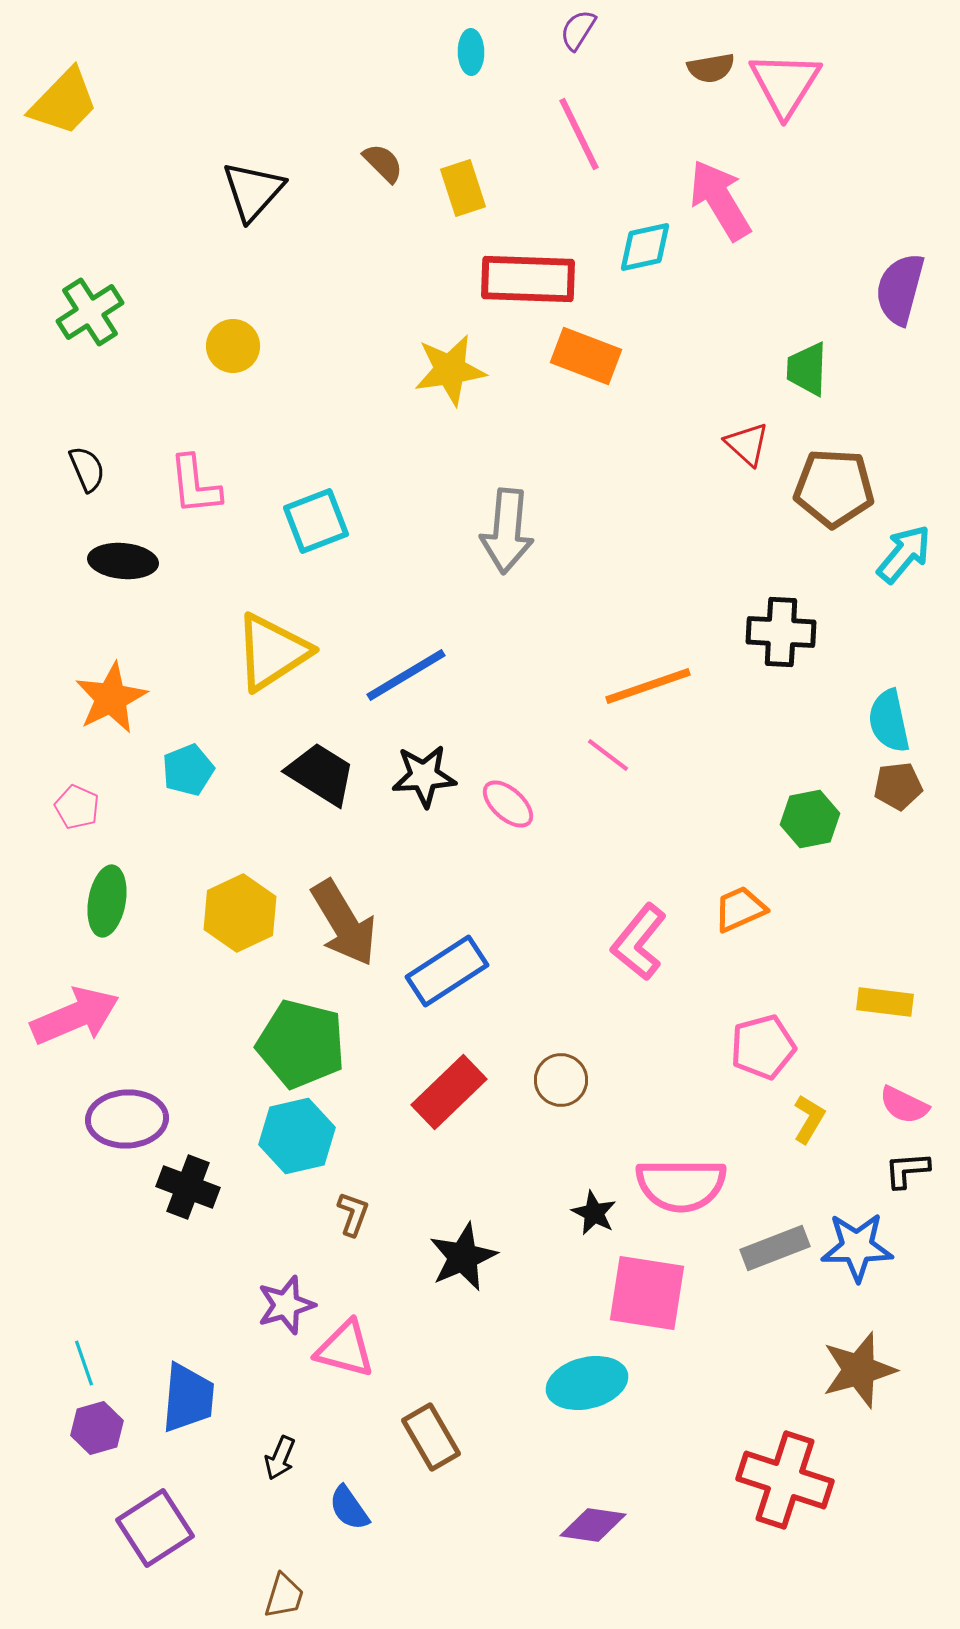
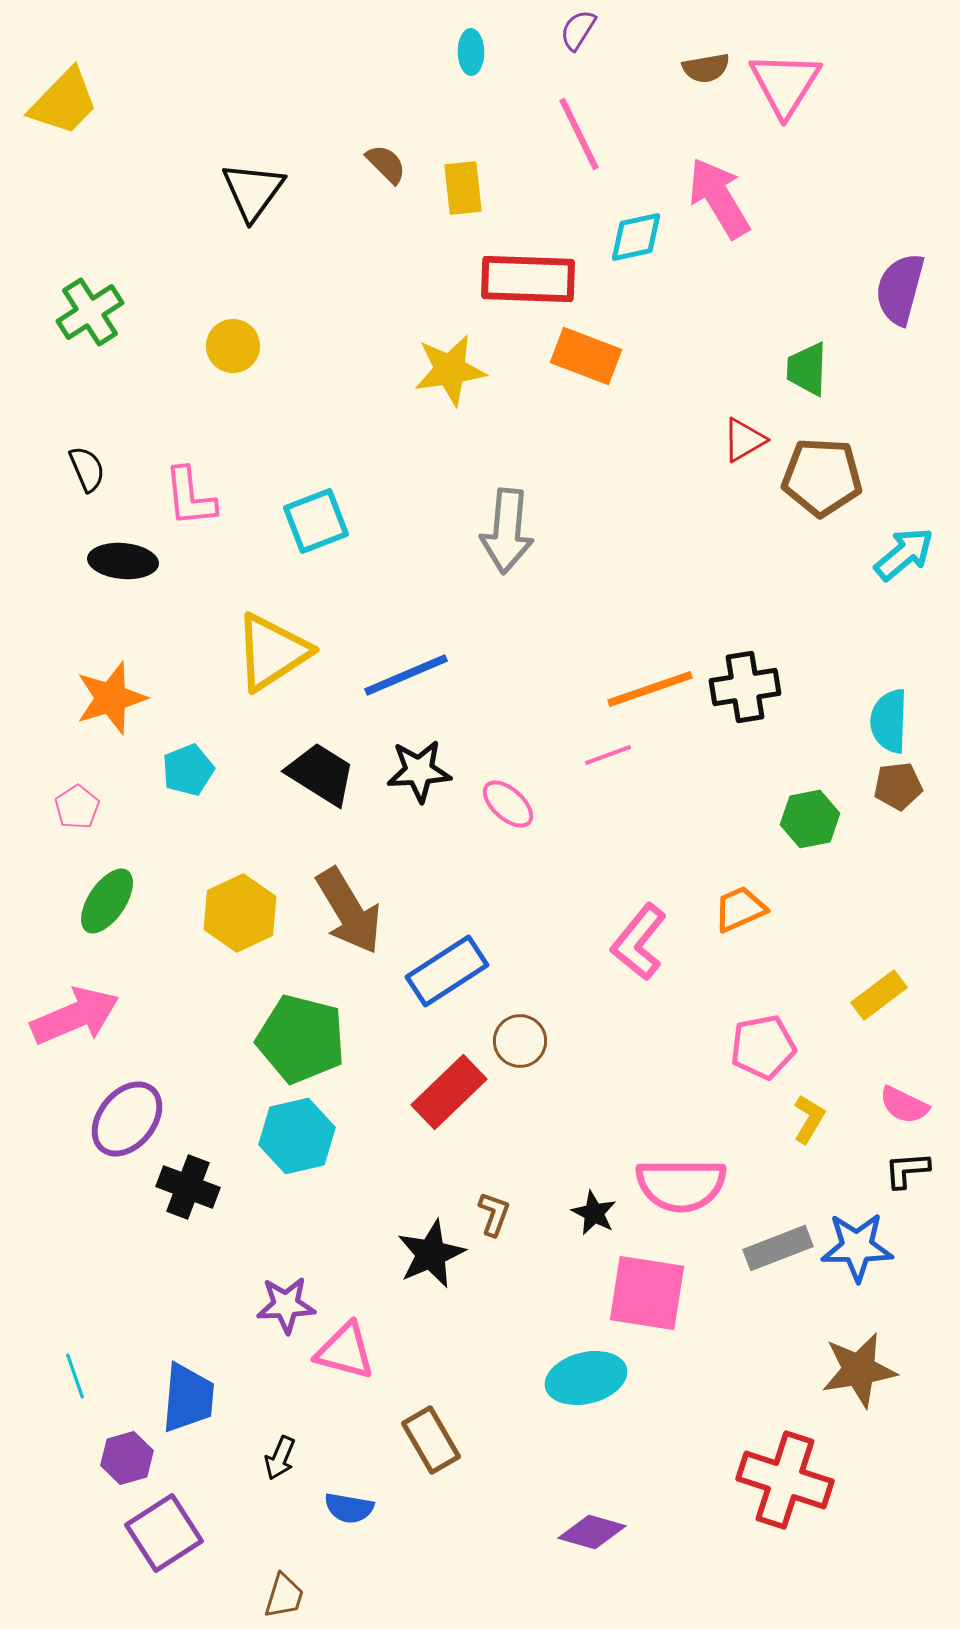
brown semicircle at (711, 68): moved 5 px left
brown semicircle at (383, 163): moved 3 px right, 1 px down
yellow rectangle at (463, 188): rotated 12 degrees clockwise
black triangle at (253, 191): rotated 6 degrees counterclockwise
pink arrow at (720, 200): moved 1 px left, 2 px up
cyan diamond at (645, 247): moved 9 px left, 10 px up
red triangle at (747, 444): moved 3 px left, 4 px up; rotated 48 degrees clockwise
pink L-shape at (195, 485): moved 5 px left, 12 px down
brown pentagon at (834, 488): moved 12 px left, 11 px up
cyan arrow at (904, 554): rotated 10 degrees clockwise
black cross at (781, 632): moved 36 px left, 55 px down; rotated 12 degrees counterclockwise
blue line at (406, 675): rotated 8 degrees clockwise
orange line at (648, 686): moved 2 px right, 3 px down
orange star at (111, 698): rotated 10 degrees clockwise
cyan semicircle at (889, 721): rotated 14 degrees clockwise
pink line at (608, 755): rotated 57 degrees counterclockwise
black star at (424, 776): moved 5 px left, 5 px up
pink pentagon at (77, 807): rotated 15 degrees clockwise
green ellipse at (107, 901): rotated 24 degrees clockwise
brown arrow at (344, 923): moved 5 px right, 12 px up
yellow rectangle at (885, 1002): moved 6 px left, 7 px up; rotated 44 degrees counterclockwise
green pentagon at (301, 1044): moved 5 px up
pink pentagon at (763, 1047): rotated 4 degrees clockwise
brown circle at (561, 1080): moved 41 px left, 39 px up
purple ellipse at (127, 1119): rotated 48 degrees counterclockwise
brown L-shape at (353, 1214): moved 141 px right
gray rectangle at (775, 1248): moved 3 px right
black star at (463, 1257): moved 32 px left, 3 px up
purple star at (286, 1305): rotated 14 degrees clockwise
pink triangle at (345, 1349): moved 2 px down
cyan line at (84, 1363): moved 9 px left, 13 px down
brown star at (859, 1370): rotated 6 degrees clockwise
cyan ellipse at (587, 1383): moved 1 px left, 5 px up
purple hexagon at (97, 1428): moved 30 px right, 30 px down
brown rectangle at (431, 1437): moved 3 px down
blue semicircle at (349, 1508): rotated 45 degrees counterclockwise
purple diamond at (593, 1525): moved 1 px left, 7 px down; rotated 8 degrees clockwise
purple square at (155, 1528): moved 9 px right, 5 px down
